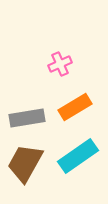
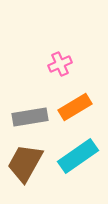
gray rectangle: moved 3 px right, 1 px up
